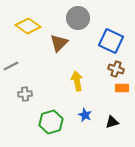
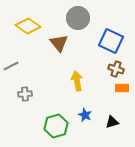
brown triangle: rotated 24 degrees counterclockwise
green hexagon: moved 5 px right, 4 px down
